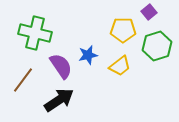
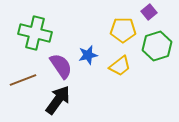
brown line: rotated 32 degrees clockwise
black arrow: moved 1 px left; rotated 20 degrees counterclockwise
